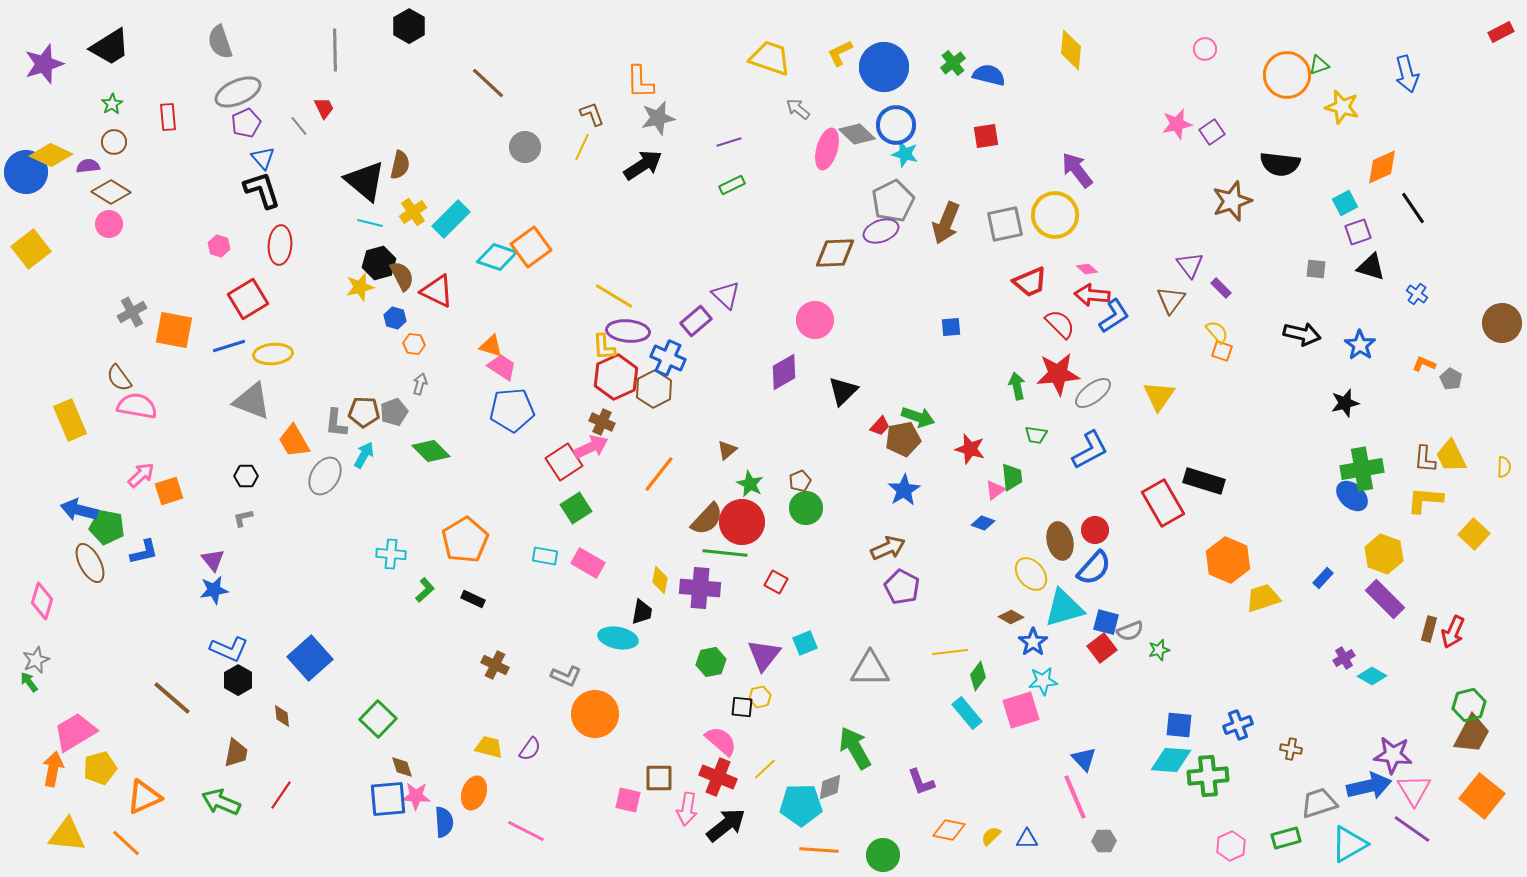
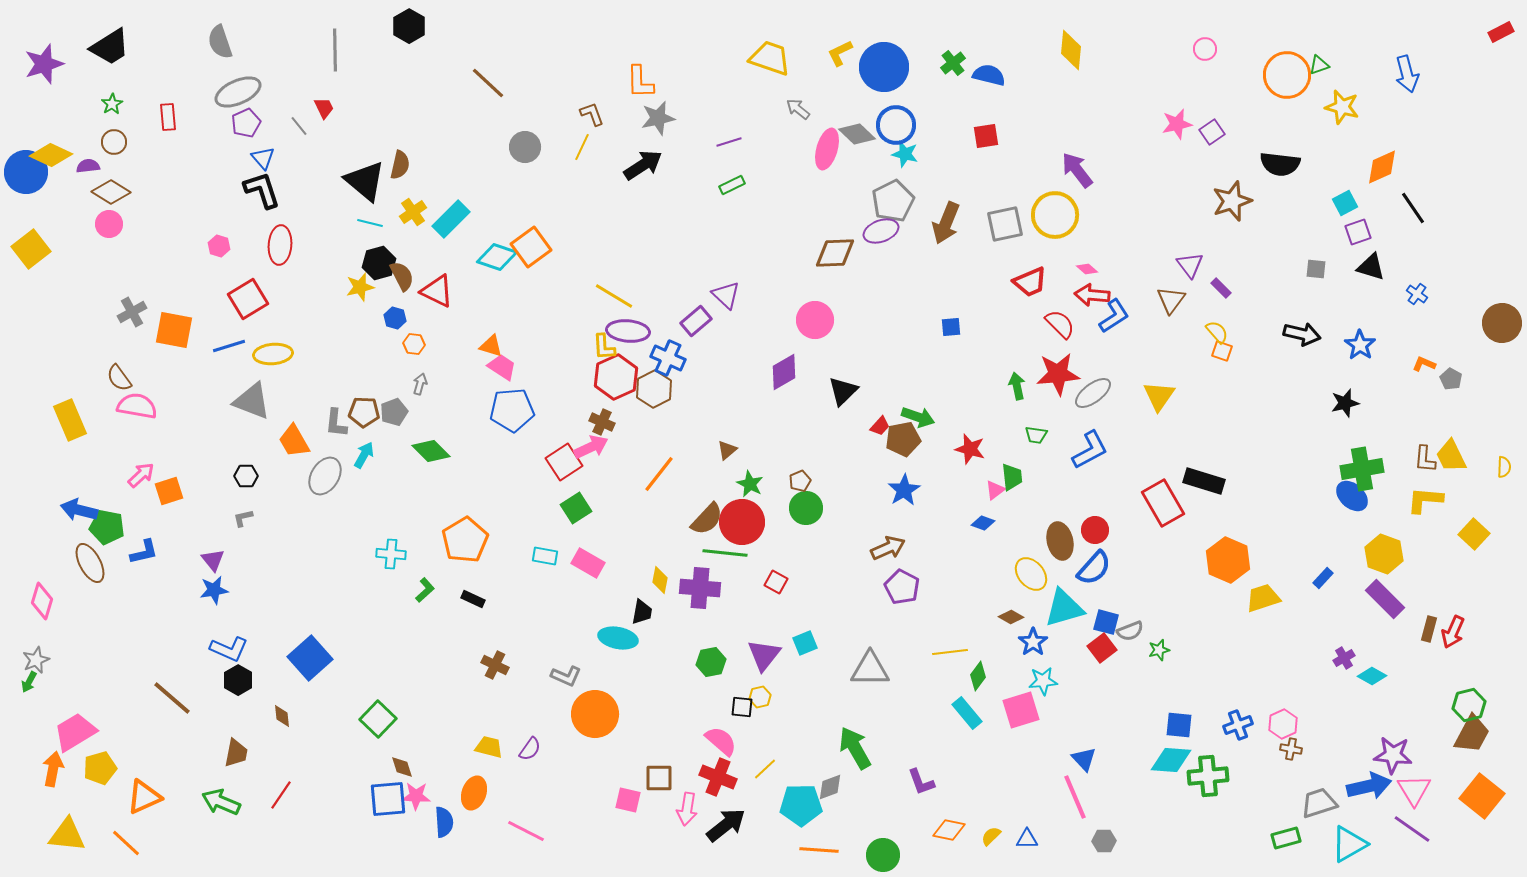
green arrow at (29, 682): rotated 115 degrees counterclockwise
pink hexagon at (1231, 846): moved 52 px right, 122 px up
